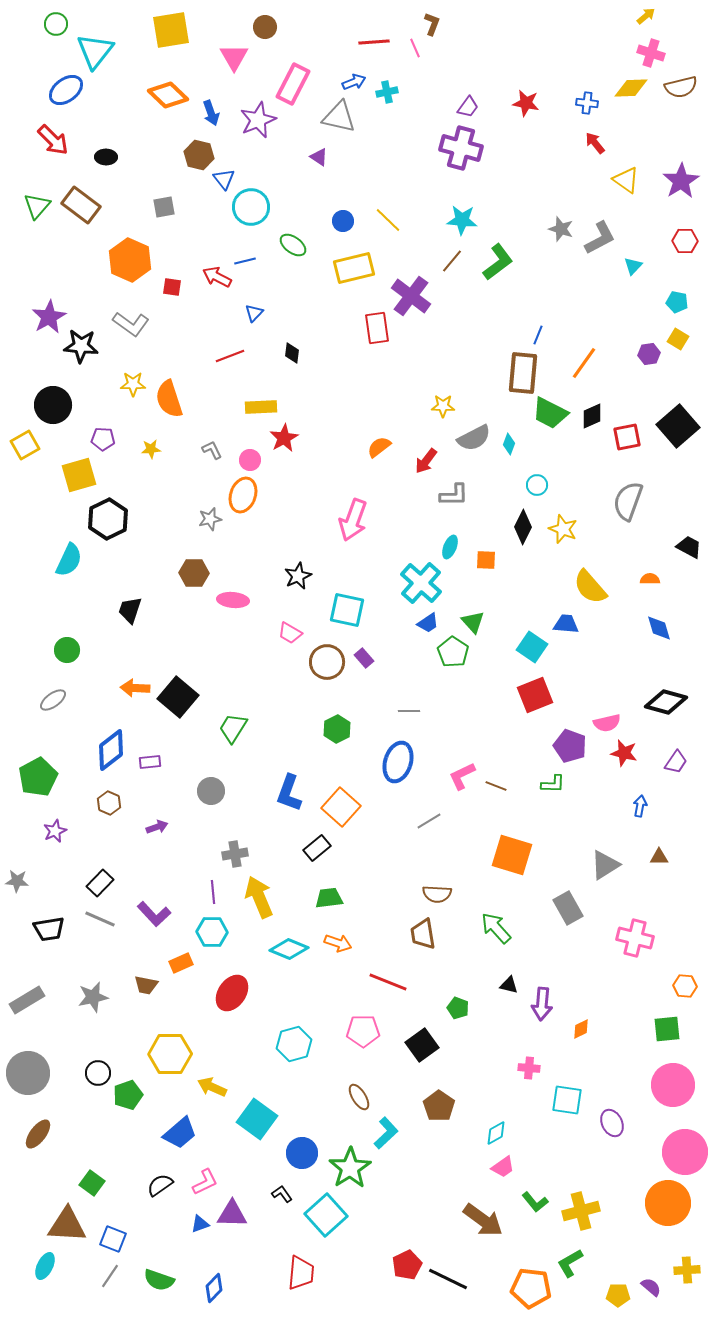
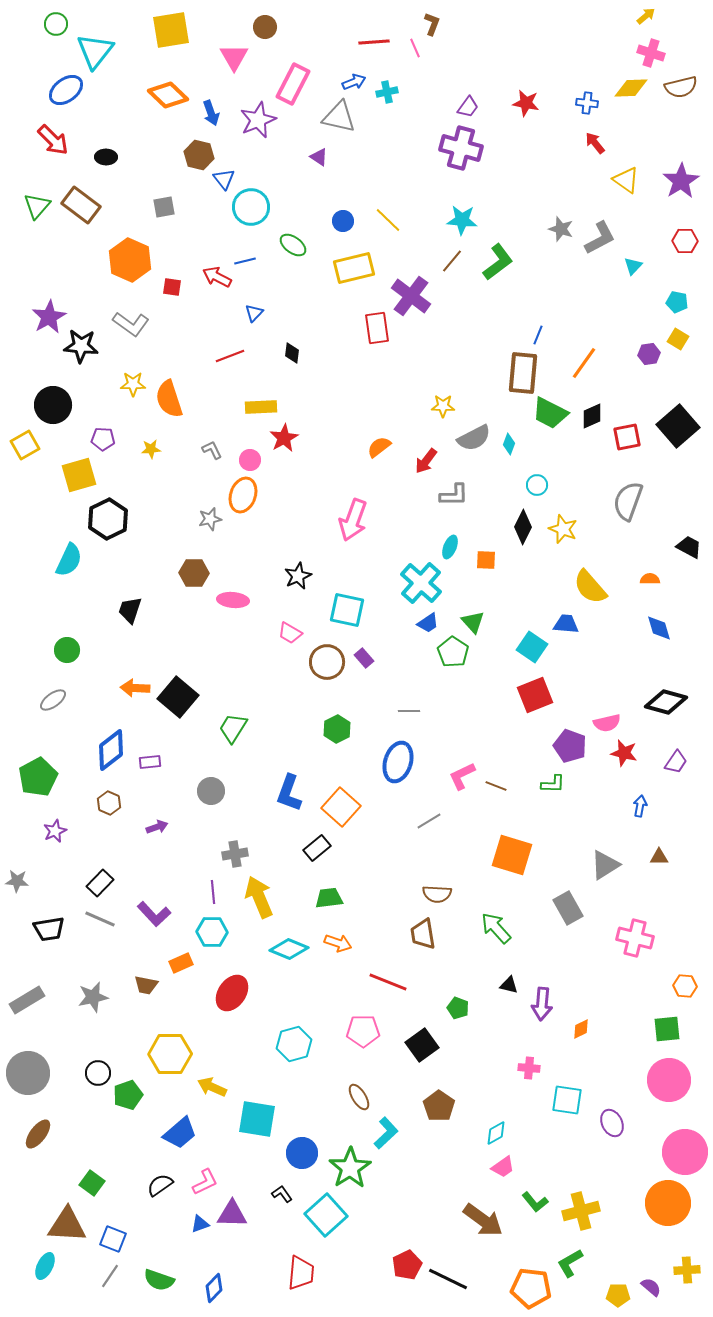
pink circle at (673, 1085): moved 4 px left, 5 px up
cyan square at (257, 1119): rotated 27 degrees counterclockwise
